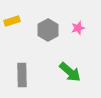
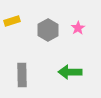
pink star: rotated 16 degrees counterclockwise
green arrow: rotated 140 degrees clockwise
